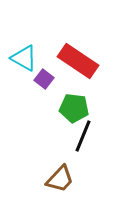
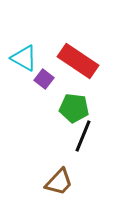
brown trapezoid: moved 1 px left, 3 px down
